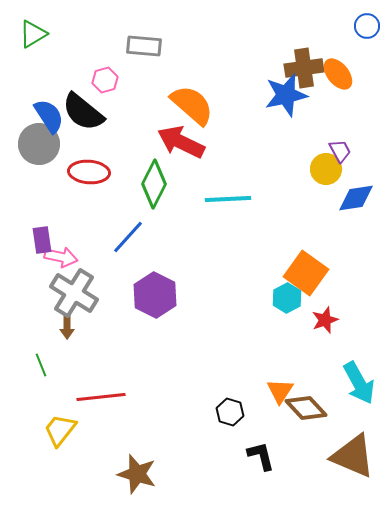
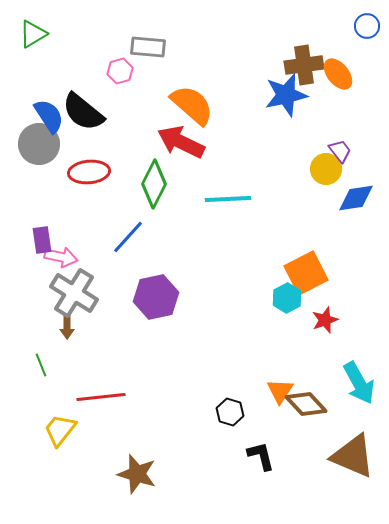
gray rectangle: moved 4 px right, 1 px down
brown cross: moved 3 px up
pink hexagon: moved 15 px right, 9 px up
purple trapezoid: rotated 10 degrees counterclockwise
red ellipse: rotated 9 degrees counterclockwise
orange square: rotated 27 degrees clockwise
purple hexagon: moved 1 px right, 2 px down; rotated 21 degrees clockwise
brown diamond: moved 4 px up
